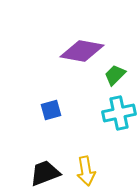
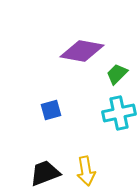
green trapezoid: moved 2 px right, 1 px up
